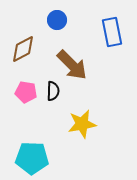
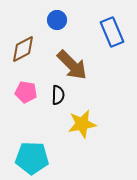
blue rectangle: rotated 12 degrees counterclockwise
black semicircle: moved 5 px right, 4 px down
